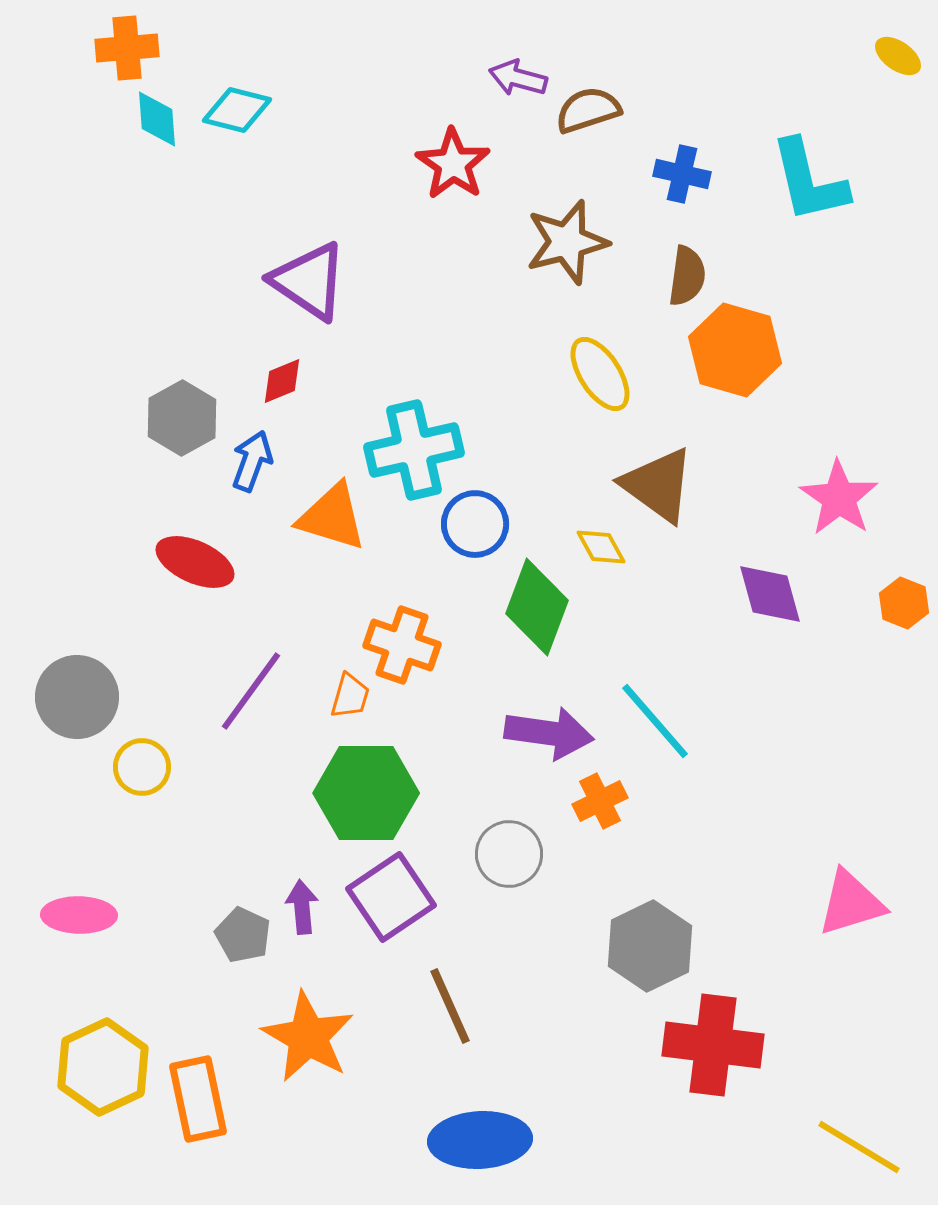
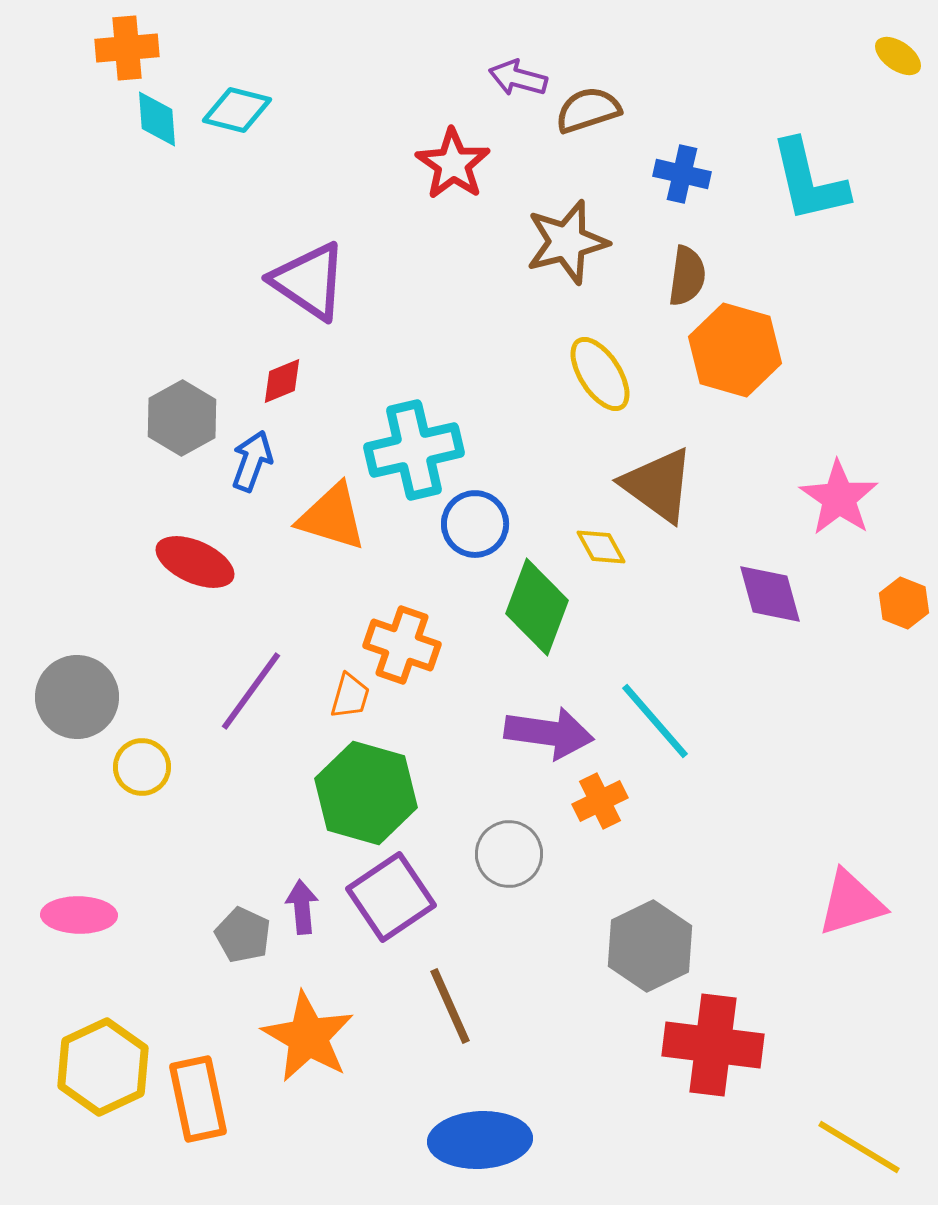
green hexagon at (366, 793): rotated 16 degrees clockwise
